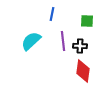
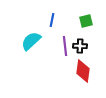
blue line: moved 6 px down
green square: moved 1 px left; rotated 16 degrees counterclockwise
purple line: moved 2 px right, 5 px down
